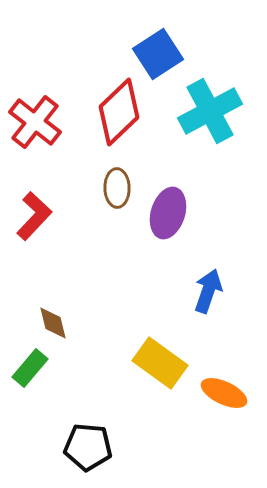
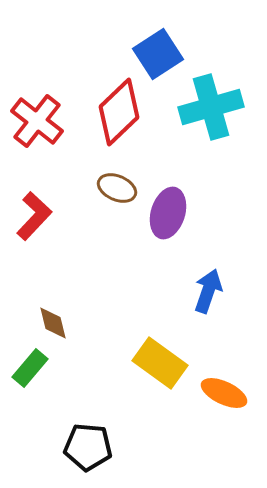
cyan cross: moved 1 px right, 4 px up; rotated 12 degrees clockwise
red cross: moved 2 px right, 1 px up
brown ellipse: rotated 66 degrees counterclockwise
